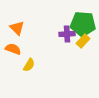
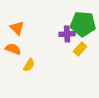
yellow rectangle: moved 3 px left, 8 px down
